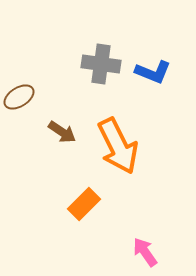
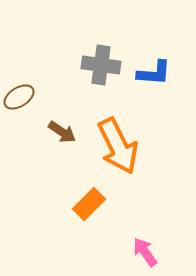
gray cross: moved 1 px down
blue L-shape: moved 1 px right, 1 px down; rotated 18 degrees counterclockwise
orange rectangle: moved 5 px right
